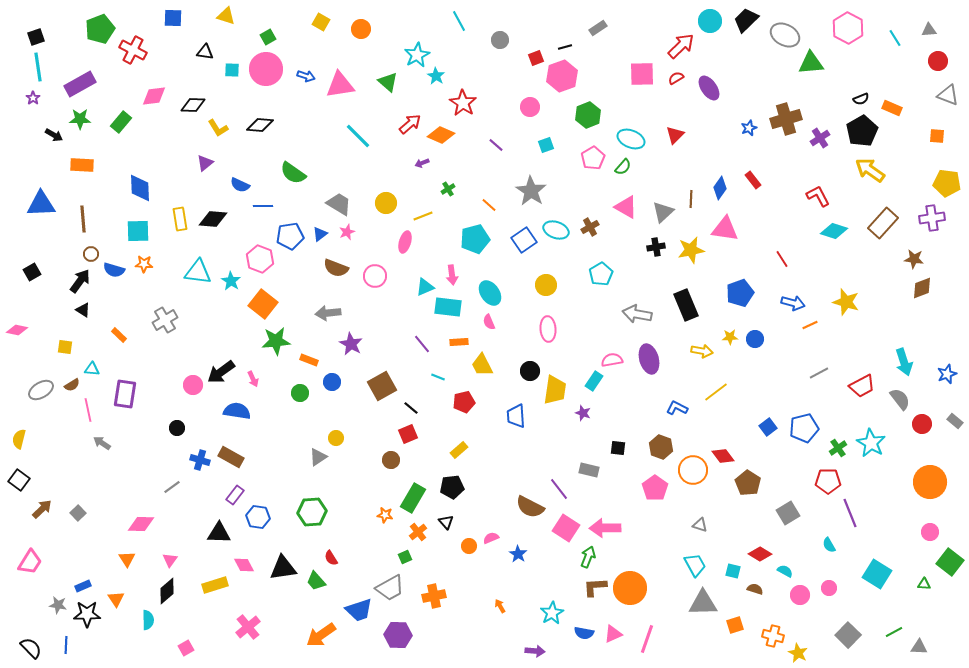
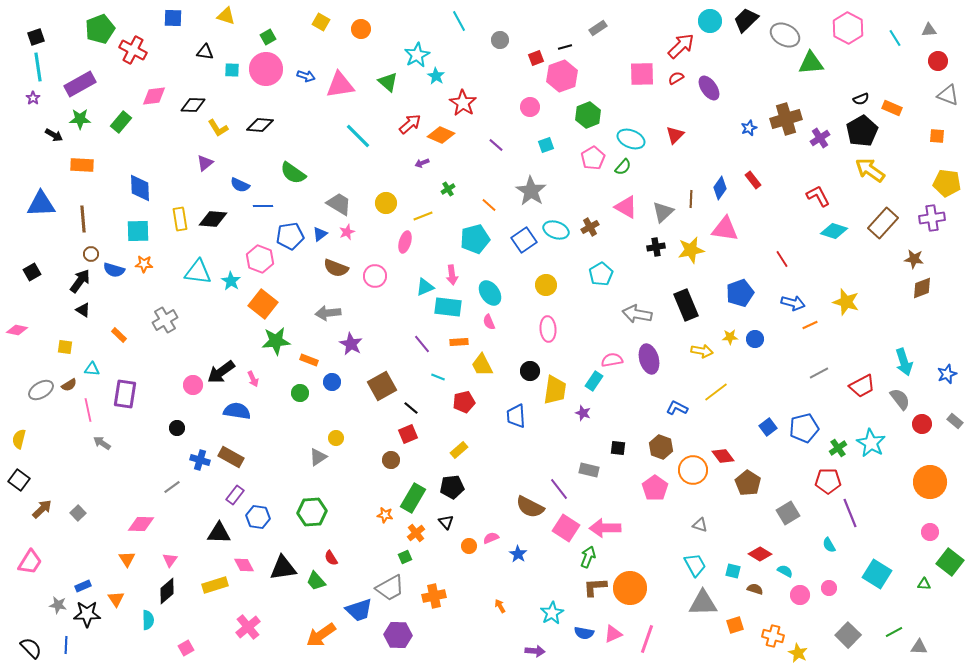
brown semicircle at (72, 385): moved 3 px left
orange cross at (418, 532): moved 2 px left, 1 px down
